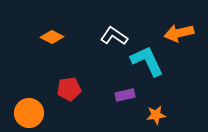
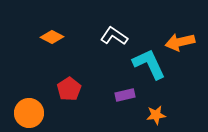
orange arrow: moved 1 px right, 9 px down
cyan L-shape: moved 2 px right, 3 px down
red pentagon: rotated 25 degrees counterclockwise
